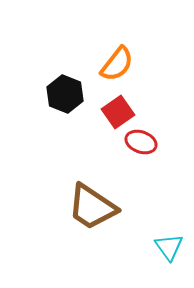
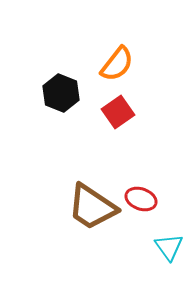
black hexagon: moved 4 px left, 1 px up
red ellipse: moved 57 px down
